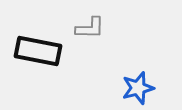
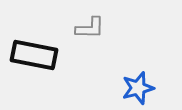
black rectangle: moved 4 px left, 4 px down
